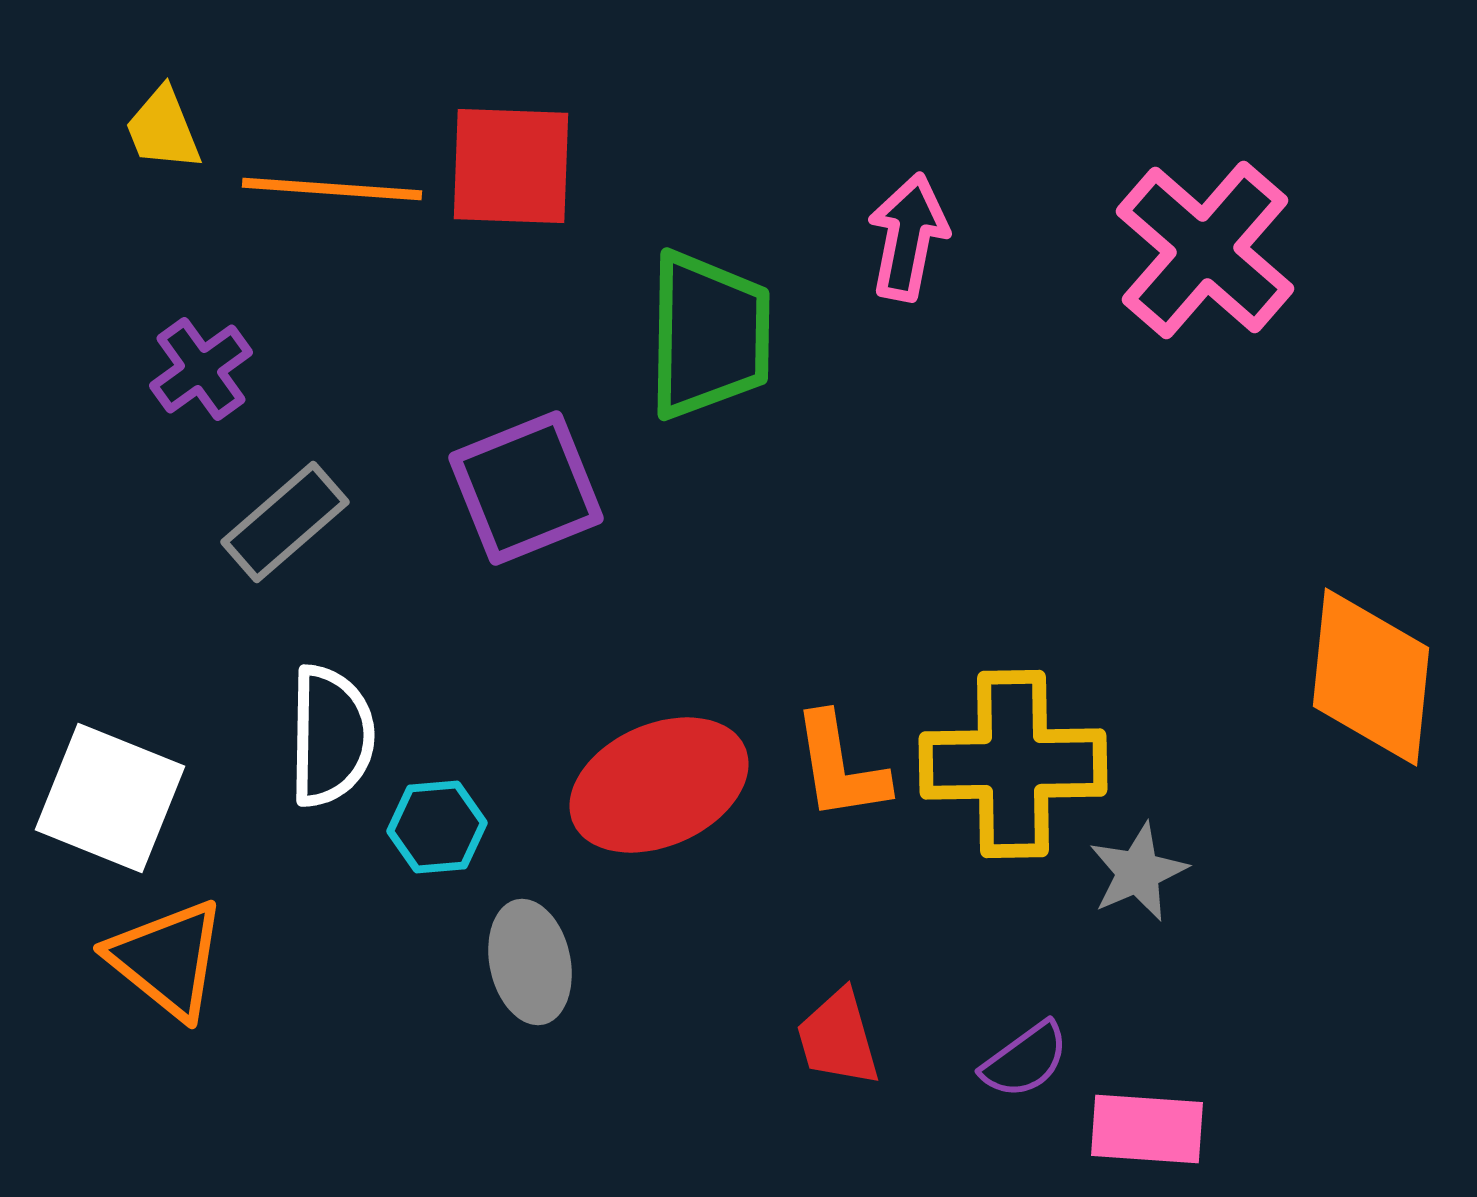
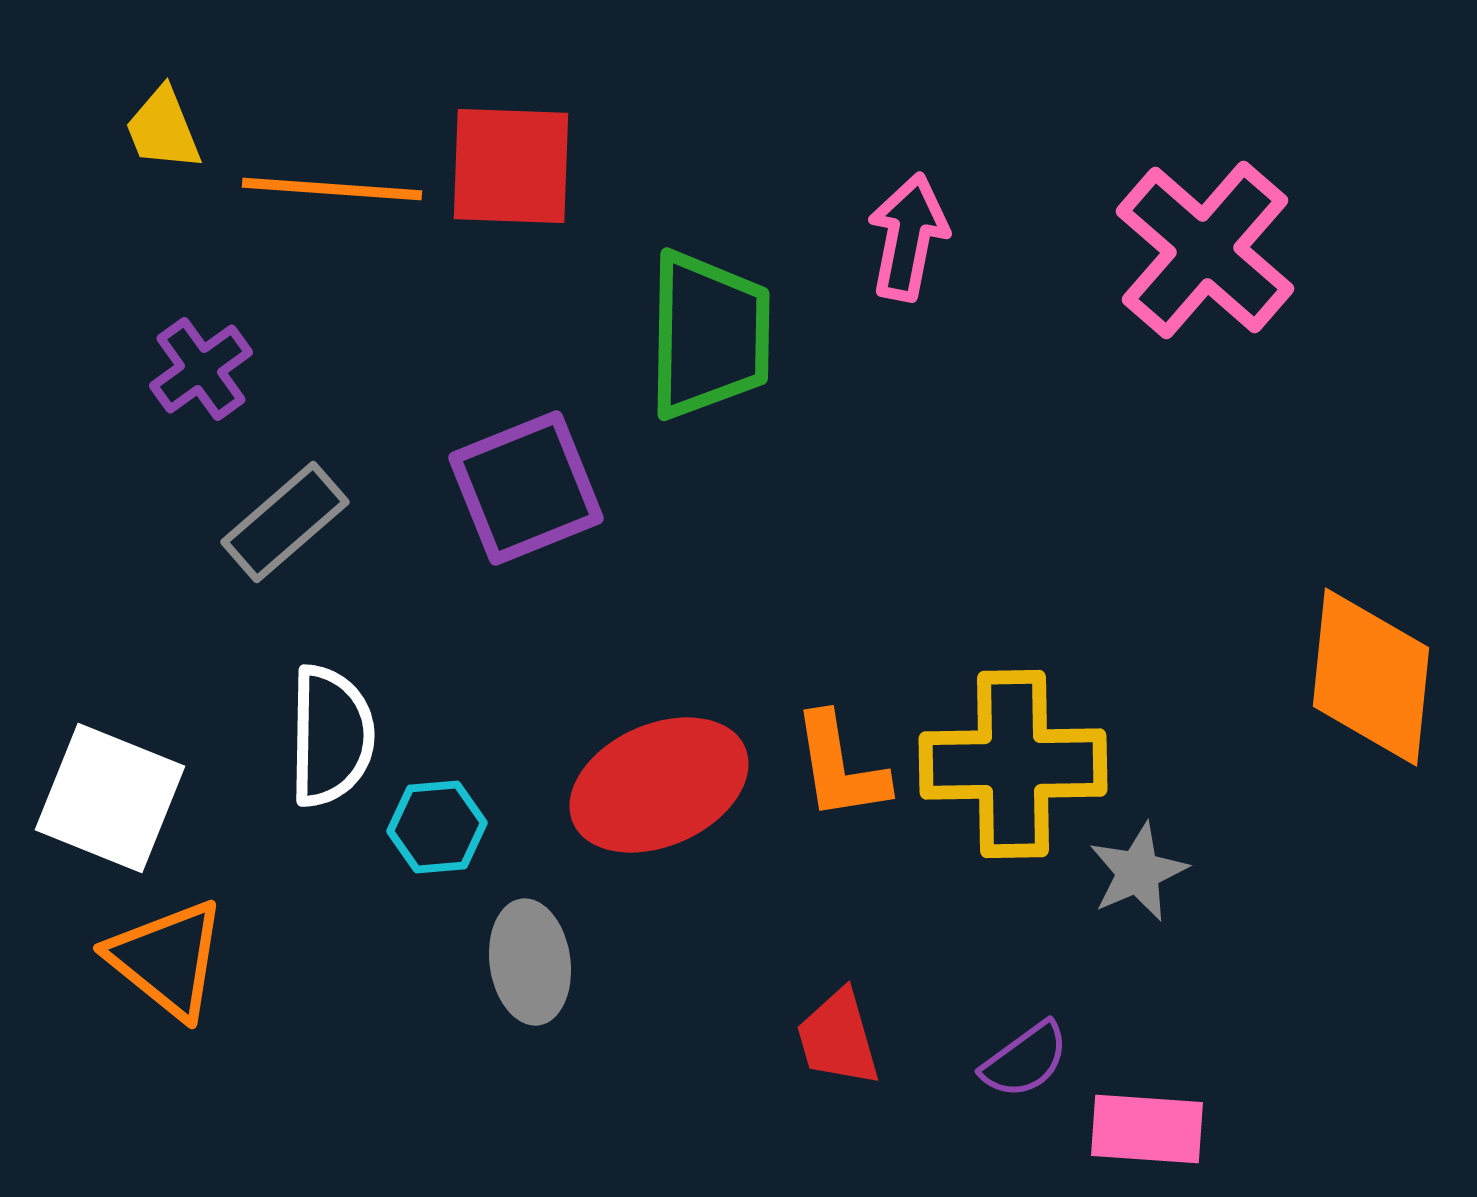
gray ellipse: rotated 4 degrees clockwise
